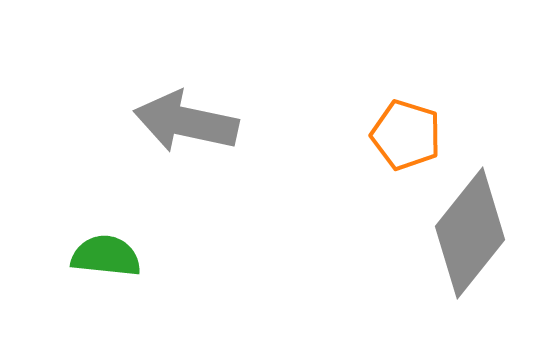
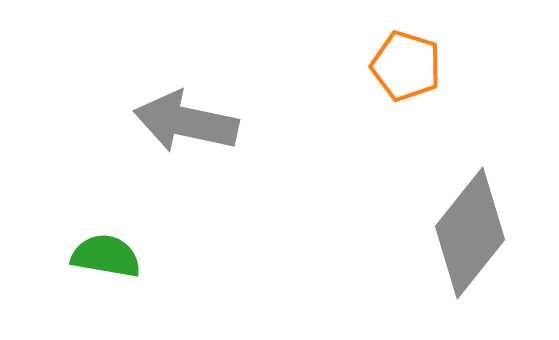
orange pentagon: moved 69 px up
green semicircle: rotated 4 degrees clockwise
